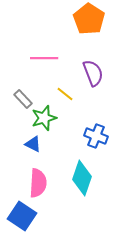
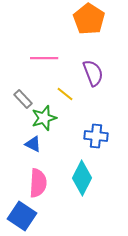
blue cross: rotated 15 degrees counterclockwise
cyan diamond: rotated 8 degrees clockwise
